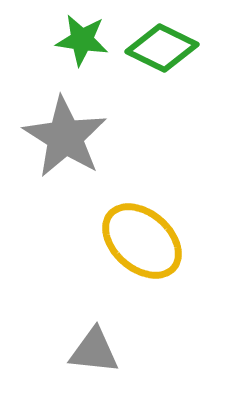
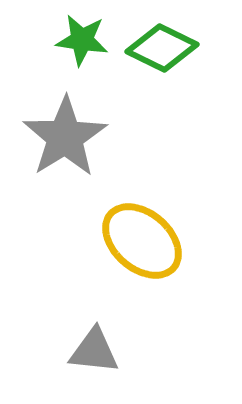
gray star: rotated 8 degrees clockwise
